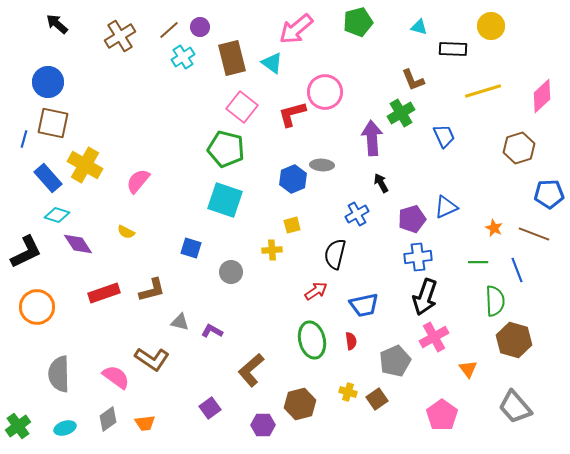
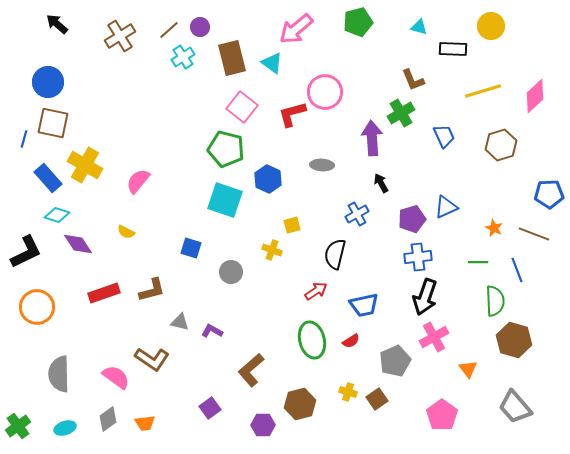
pink diamond at (542, 96): moved 7 px left
brown hexagon at (519, 148): moved 18 px left, 3 px up
blue hexagon at (293, 179): moved 25 px left; rotated 12 degrees counterclockwise
yellow cross at (272, 250): rotated 24 degrees clockwise
red semicircle at (351, 341): rotated 66 degrees clockwise
